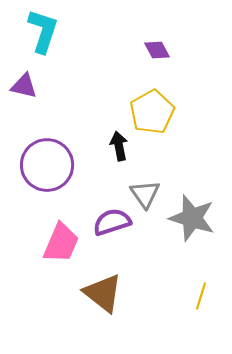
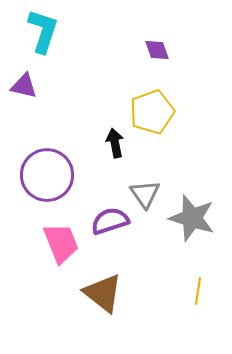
purple diamond: rotated 8 degrees clockwise
yellow pentagon: rotated 9 degrees clockwise
black arrow: moved 4 px left, 3 px up
purple circle: moved 10 px down
purple semicircle: moved 2 px left, 1 px up
pink trapezoid: rotated 45 degrees counterclockwise
yellow line: moved 3 px left, 5 px up; rotated 8 degrees counterclockwise
